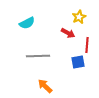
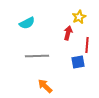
red arrow: rotated 104 degrees counterclockwise
gray line: moved 1 px left
